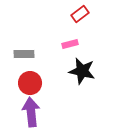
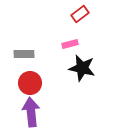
black star: moved 3 px up
